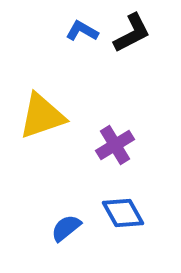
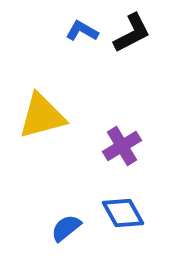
yellow triangle: rotated 4 degrees clockwise
purple cross: moved 7 px right, 1 px down
